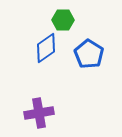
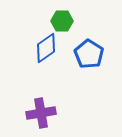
green hexagon: moved 1 px left, 1 px down
purple cross: moved 2 px right
